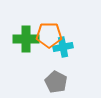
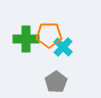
cyan cross: rotated 36 degrees counterclockwise
gray pentagon: rotated 10 degrees clockwise
